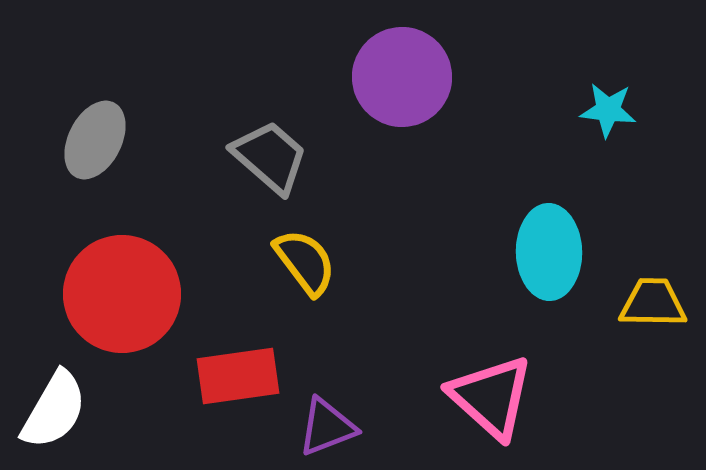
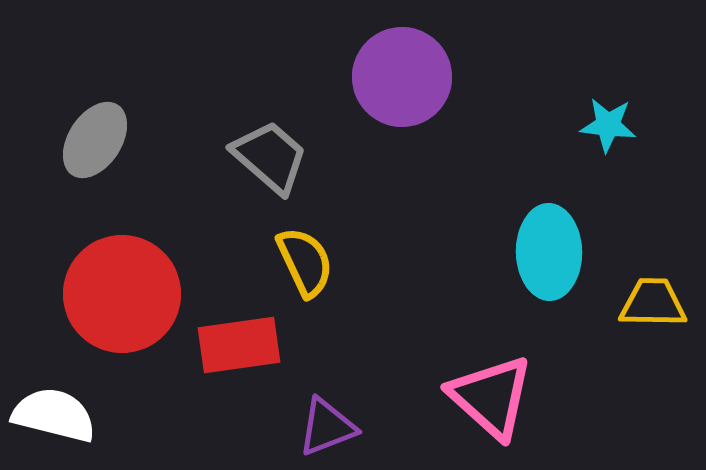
cyan star: moved 15 px down
gray ellipse: rotated 6 degrees clockwise
yellow semicircle: rotated 12 degrees clockwise
red rectangle: moved 1 px right, 31 px up
white semicircle: moved 5 px down; rotated 106 degrees counterclockwise
